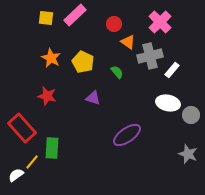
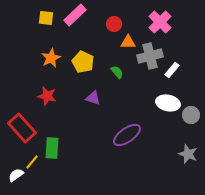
orange triangle: rotated 35 degrees counterclockwise
orange star: rotated 18 degrees clockwise
